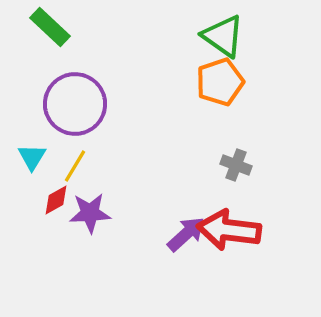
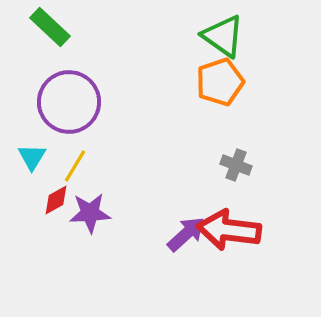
purple circle: moved 6 px left, 2 px up
